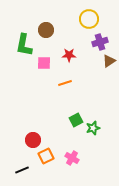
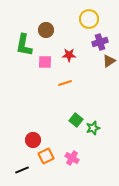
pink square: moved 1 px right, 1 px up
green square: rotated 24 degrees counterclockwise
